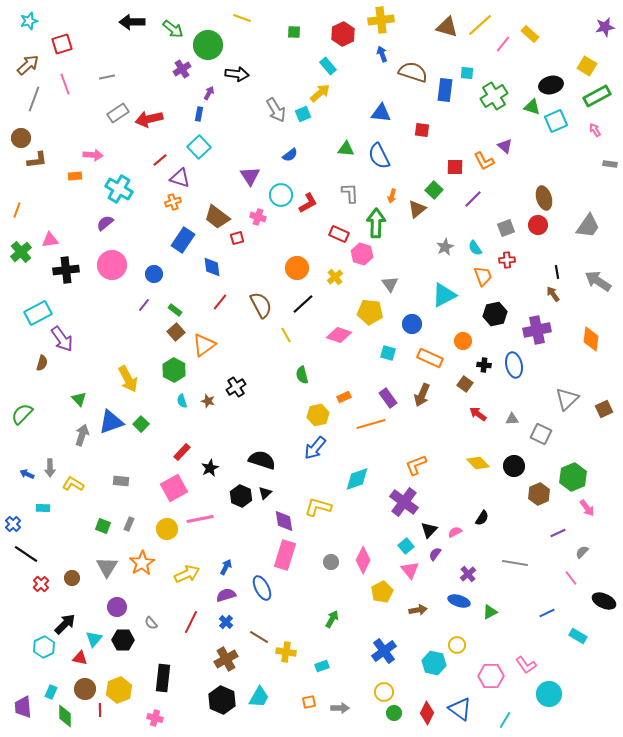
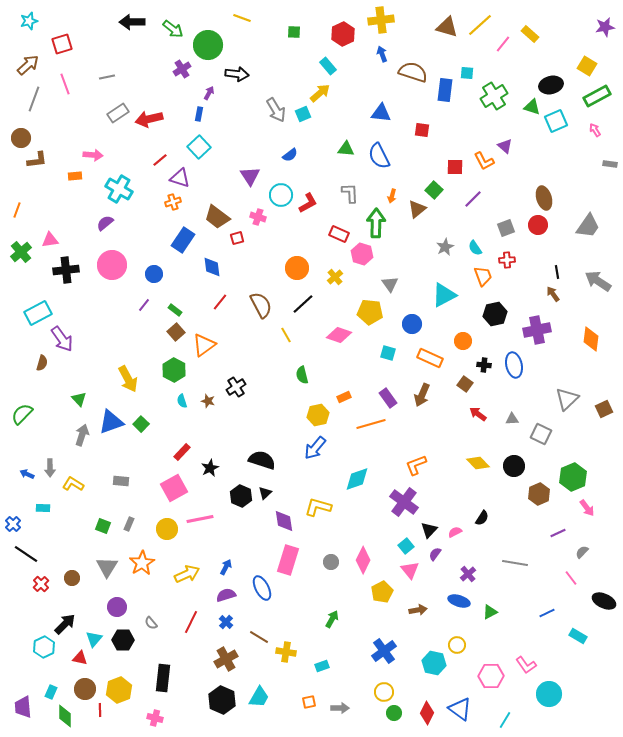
pink rectangle at (285, 555): moved 3 px right, 5 px down
